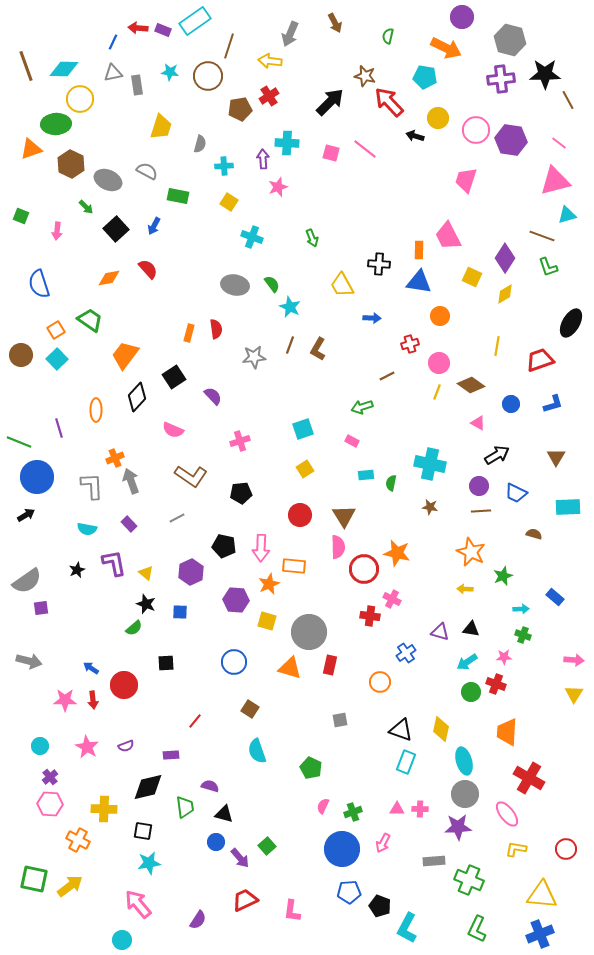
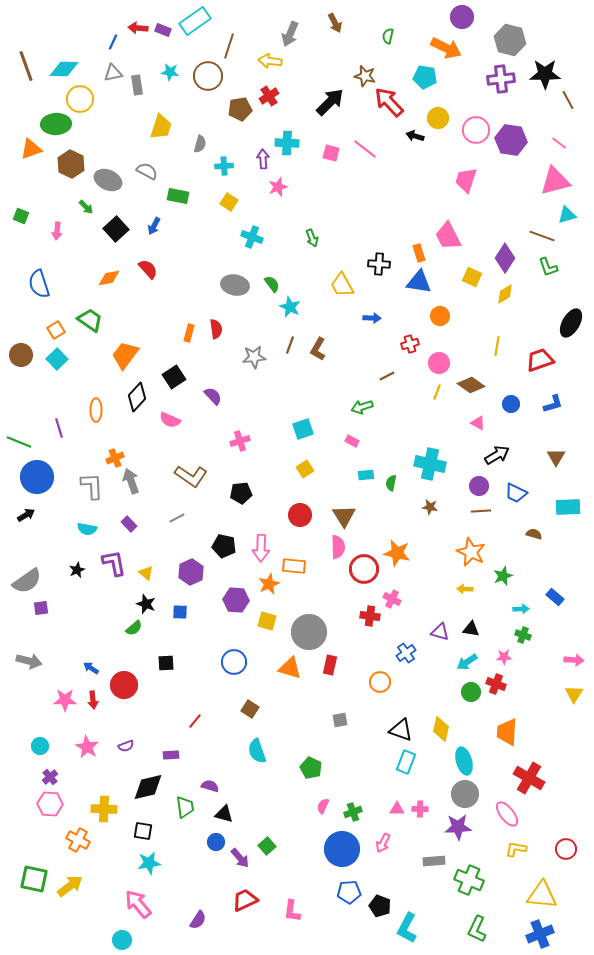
orange rectangle at (419, 250): moved 3 px down; rotated 18 degrees counterclockwise
pink semicircle at (173, 430): moved 3 px left, 10 px up
